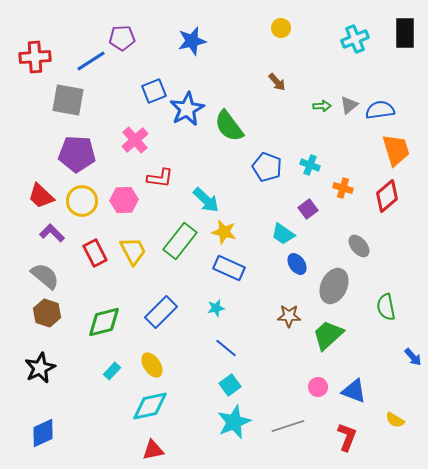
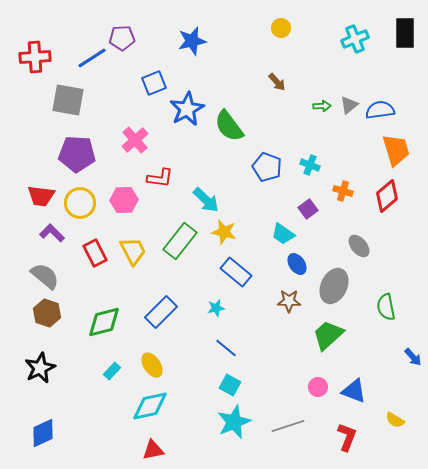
blue line at (91, 61): moved 1 px right, 3 px up
blue square at (154, 91): moved 8 px up
orange cross at (343, 188): moved 3 px down
red trapezoid at (41, 196): rotated 36 degrees counterclockwise
yellow circle at (82, 201): moved 2 px left, 2 px down
blue rectangle at (229, 268): moved 7 px right, 4 px down; rotated 16 degrees clockwise
brown star at (289, 316): moved 15 px up
cyan square at (230, 385): rotated 25 degrees counterclockwise
